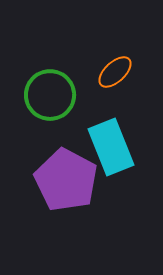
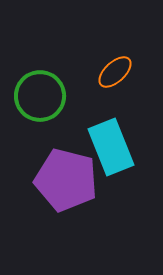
green circle: moved 10 px left, 1 px down
purple pentagon: rotated 14 degrees counterclockwise
